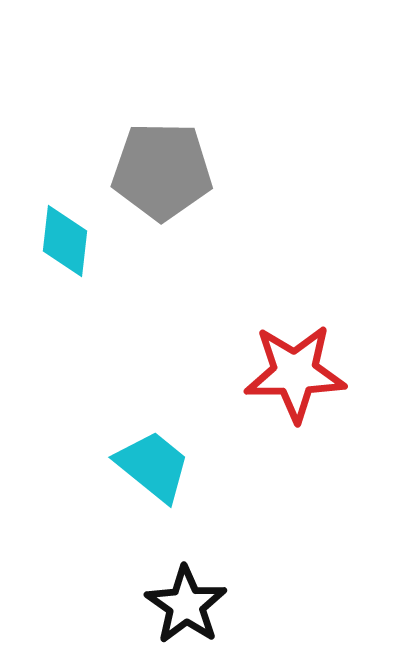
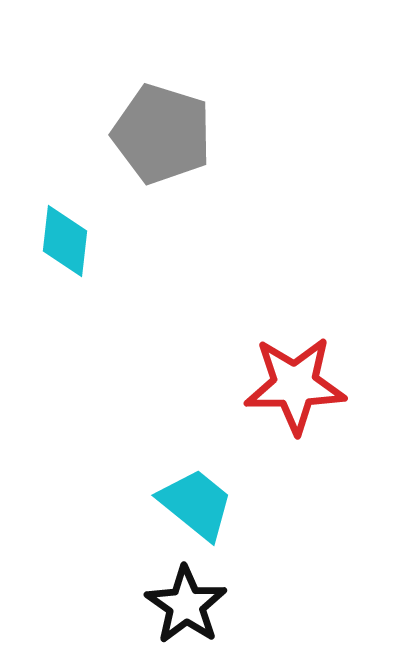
gray pentagon: moved 37 px up; rotated 16 degrees clockwise
red star: moved 12 px down
cyan trapezoid: moved 43 px right, 38 px down
